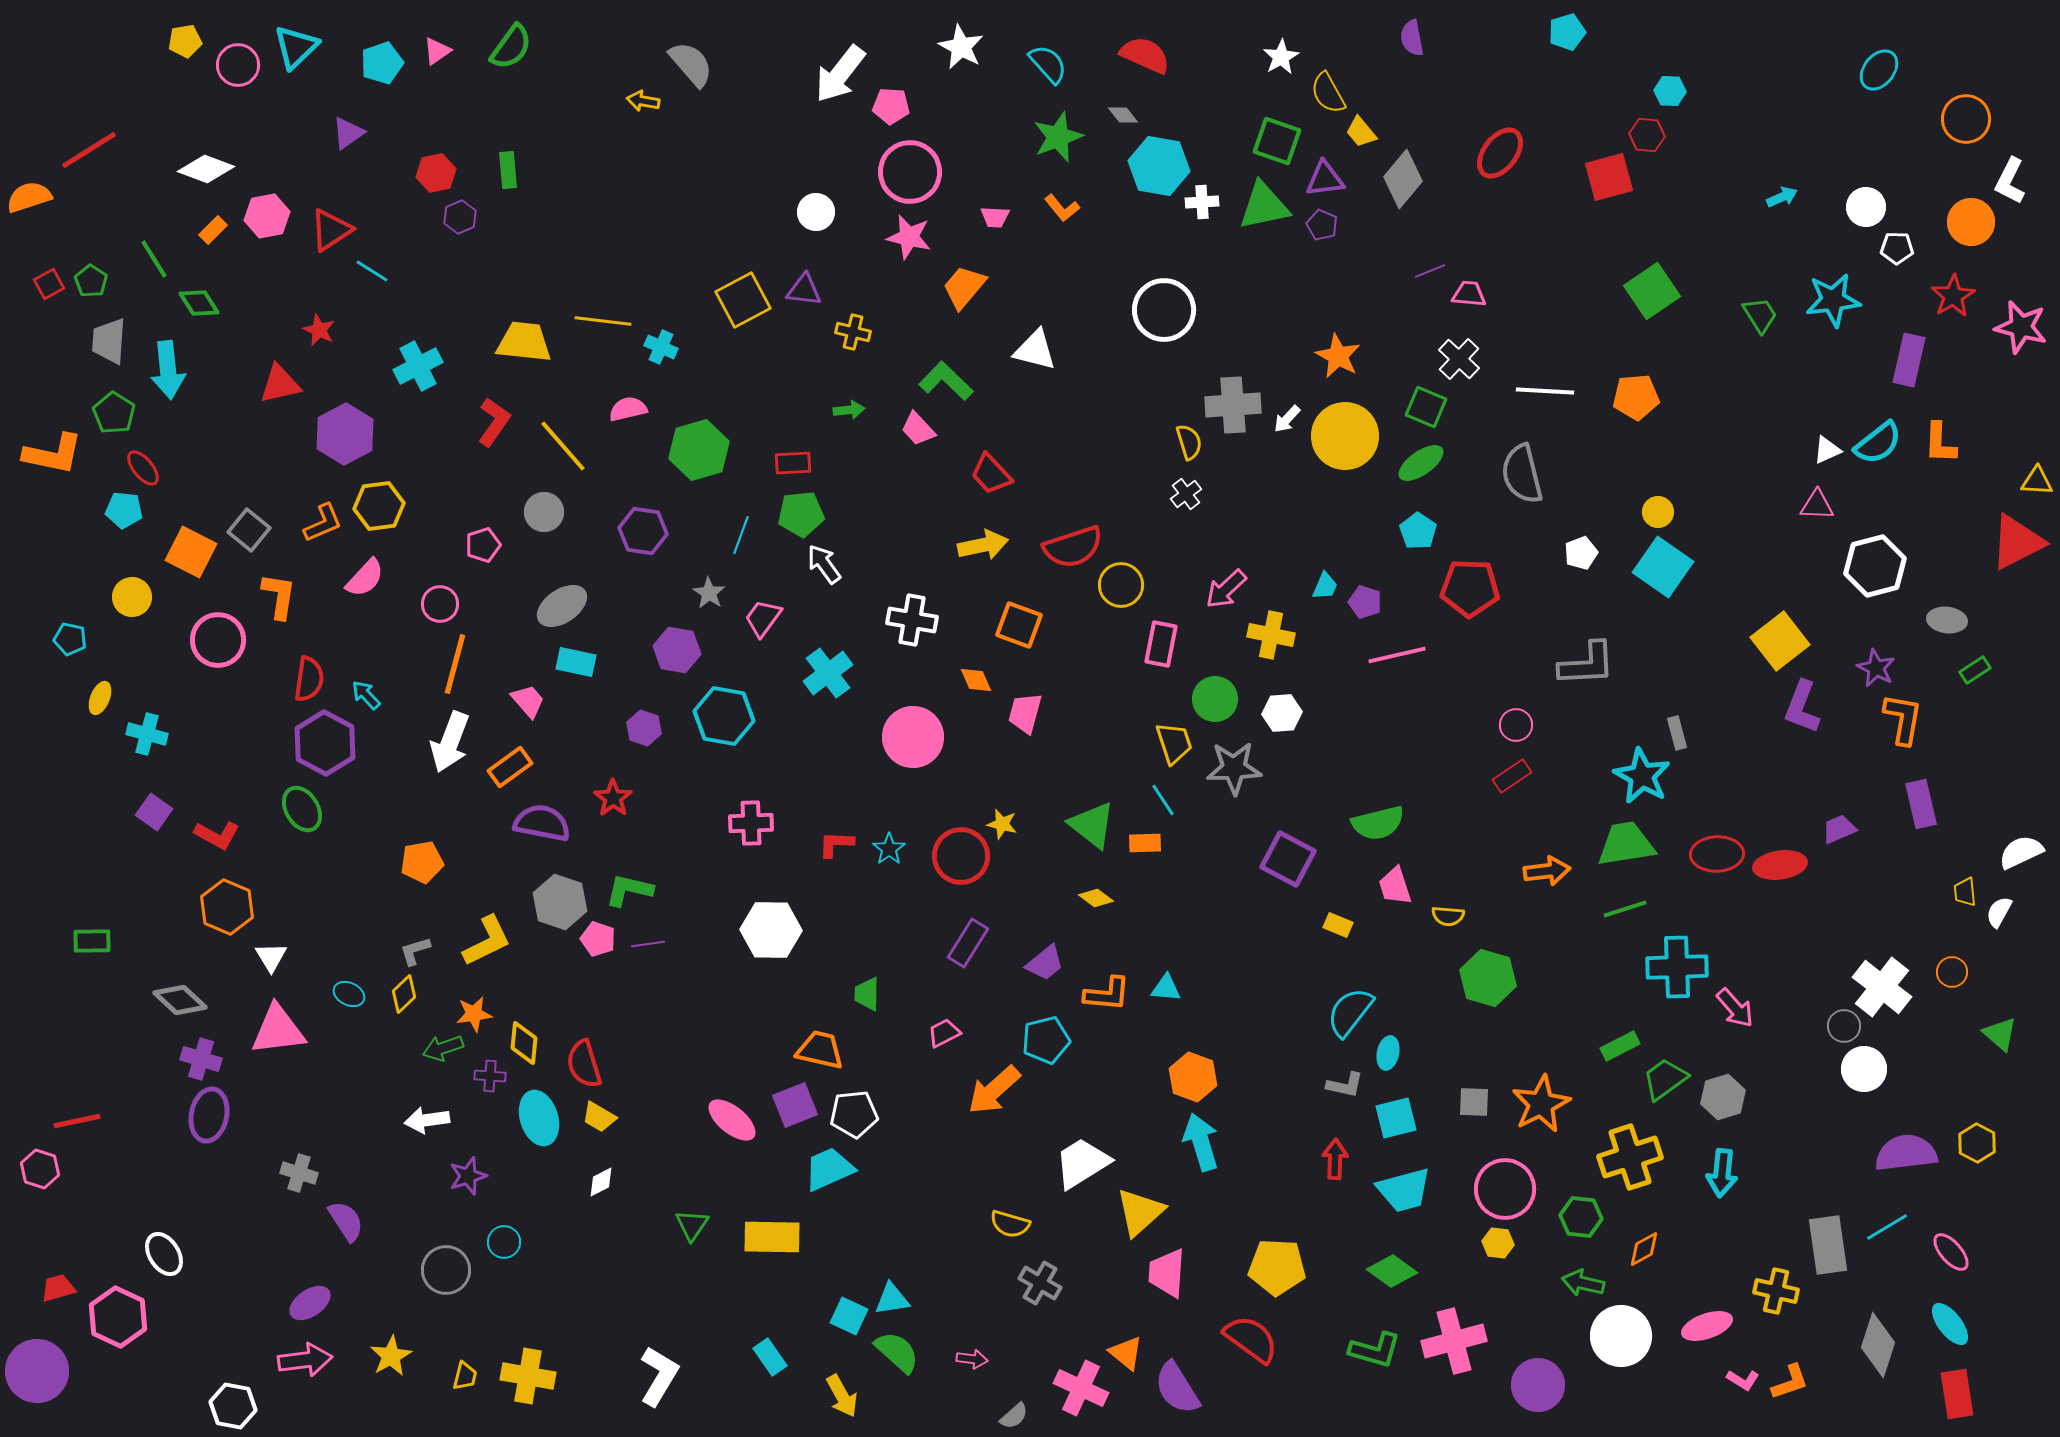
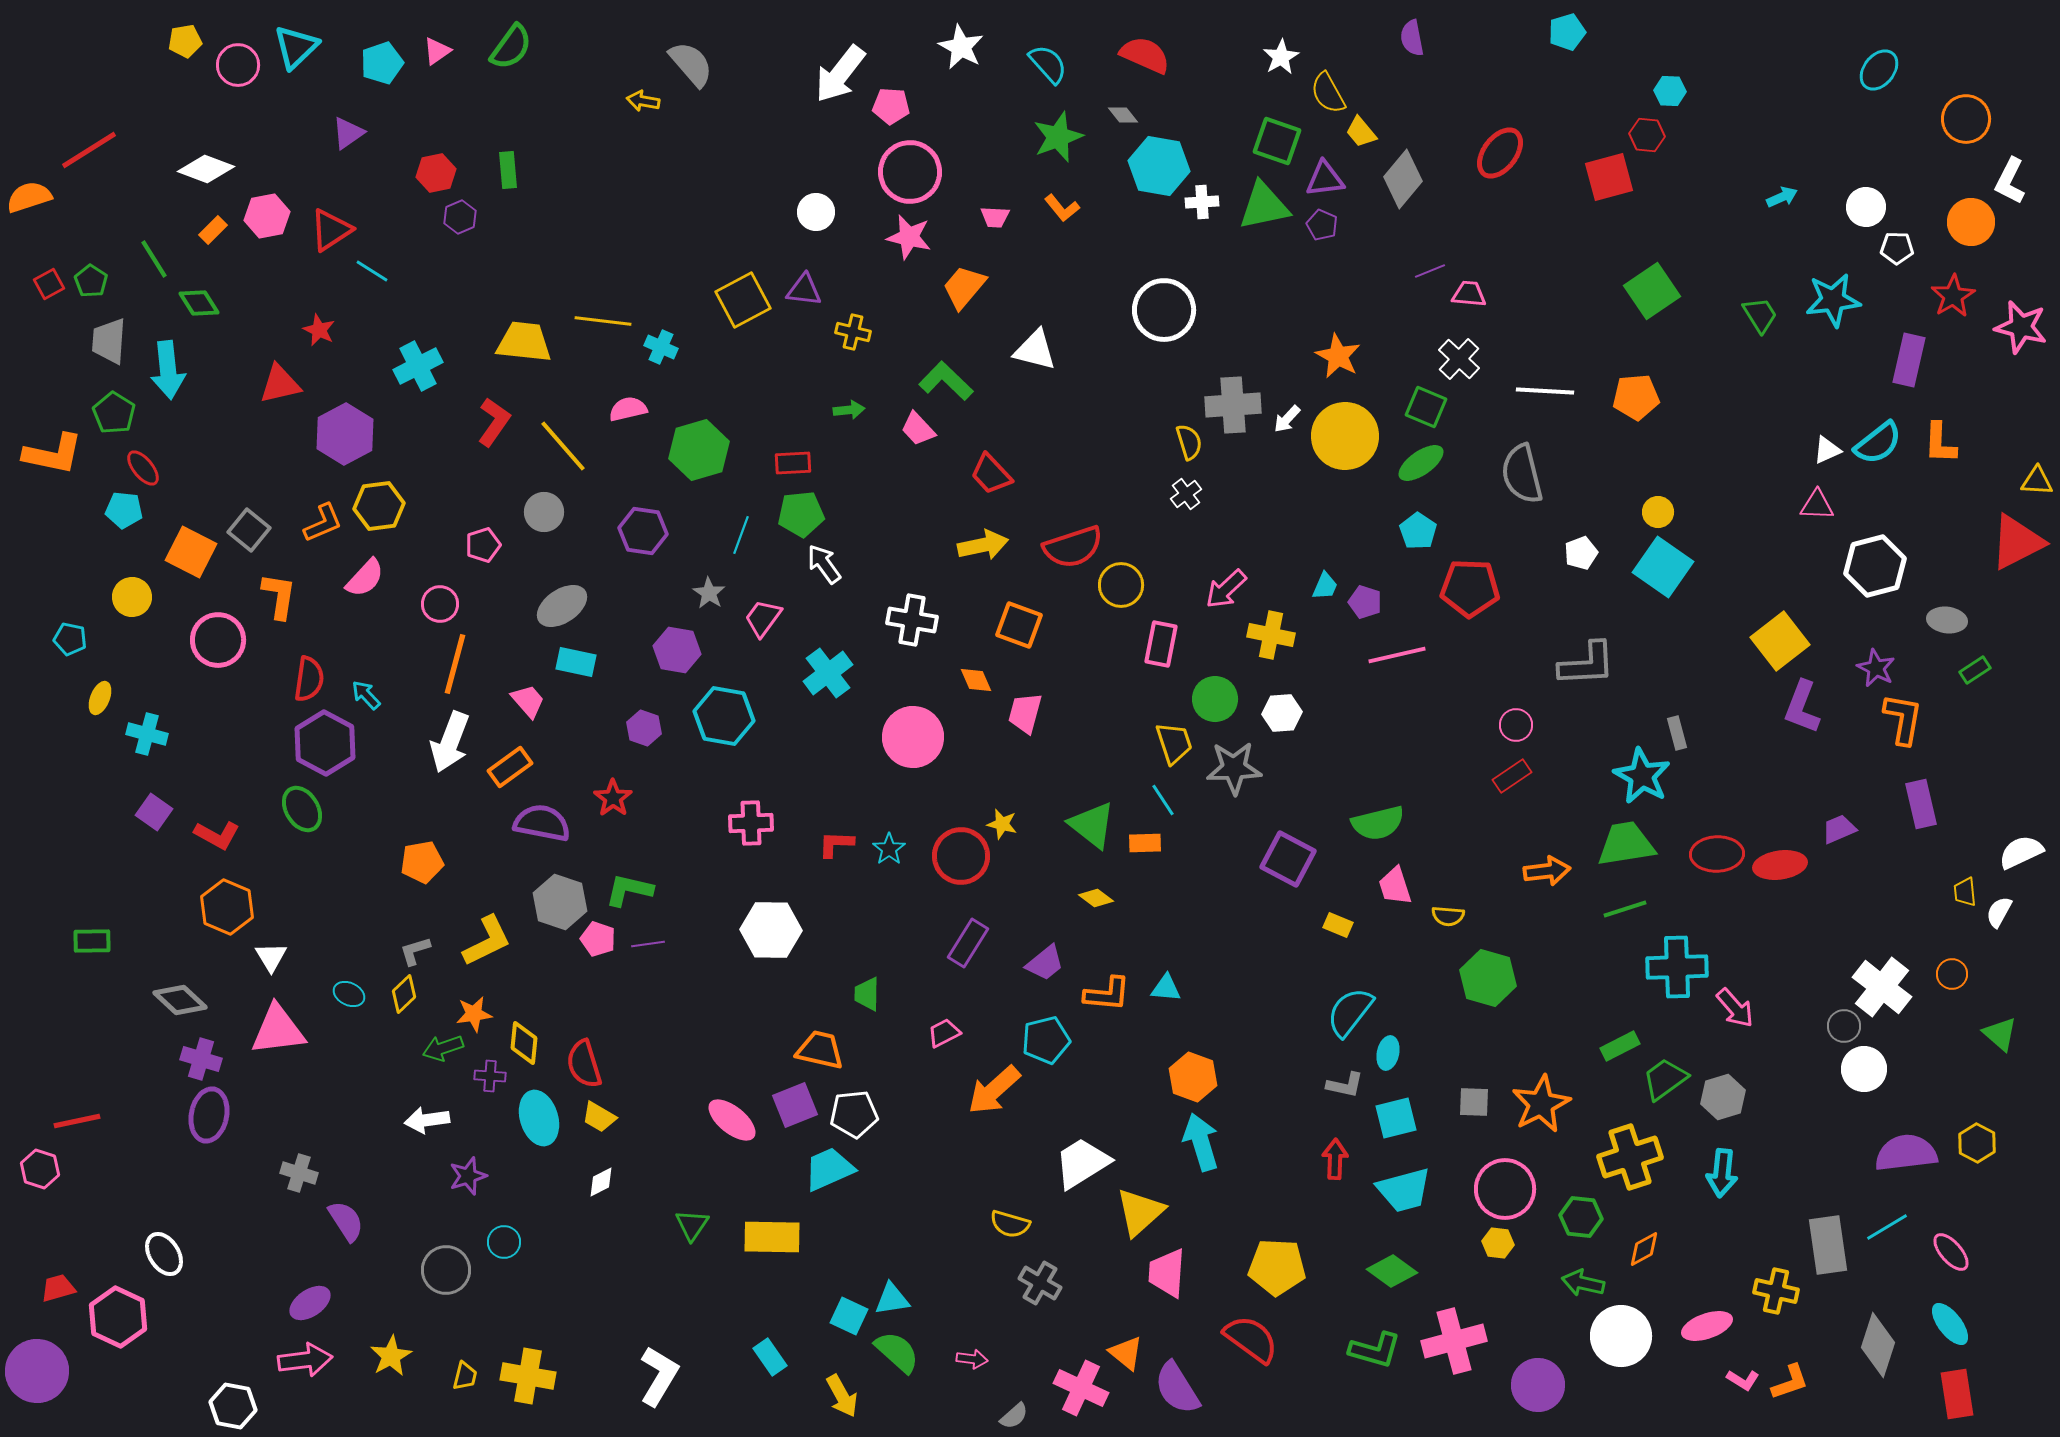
orange circle at (1952, 972): moved 2 px down
